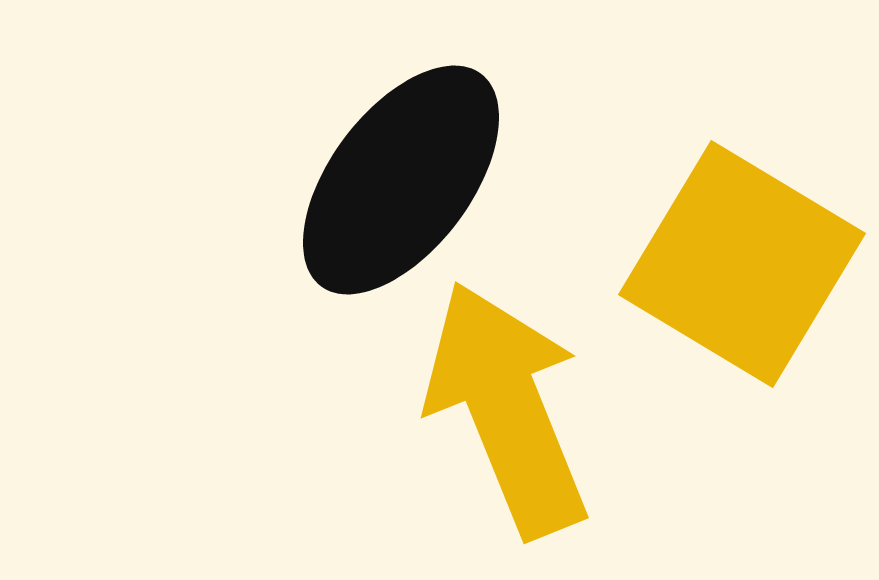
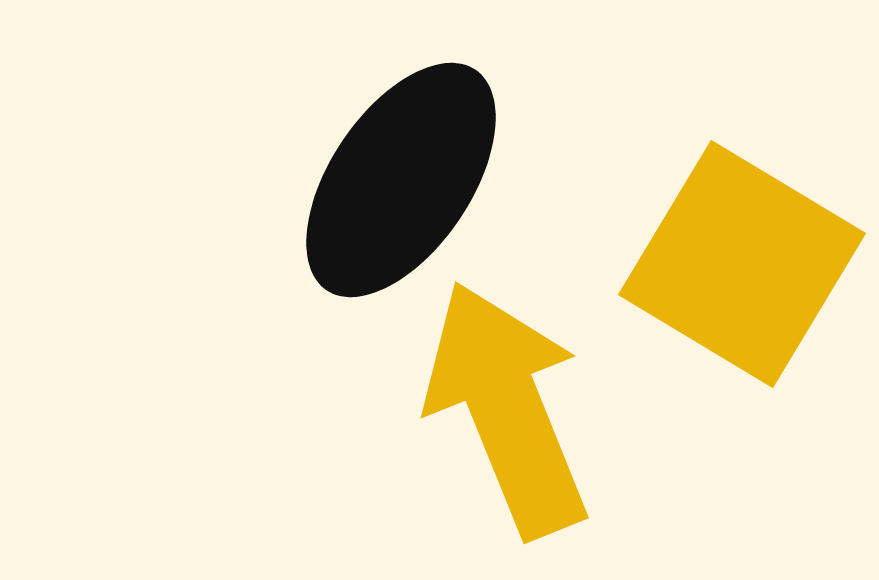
black ellipse: rotated 3 degrees counterclockwise
